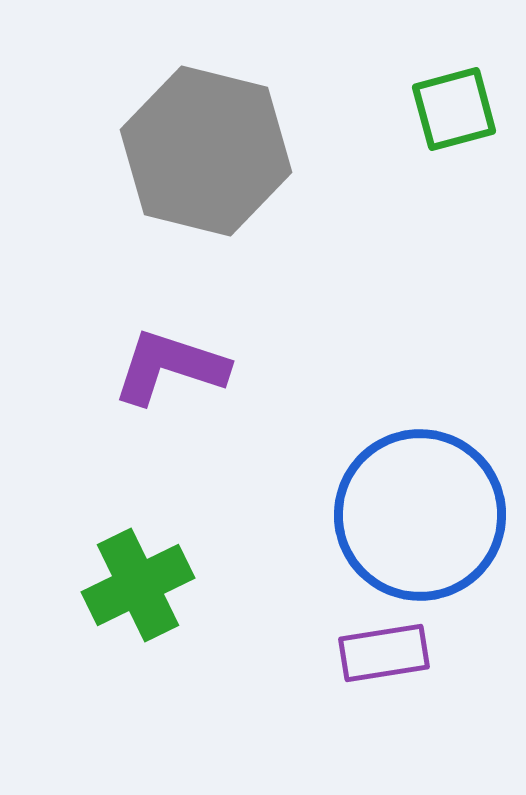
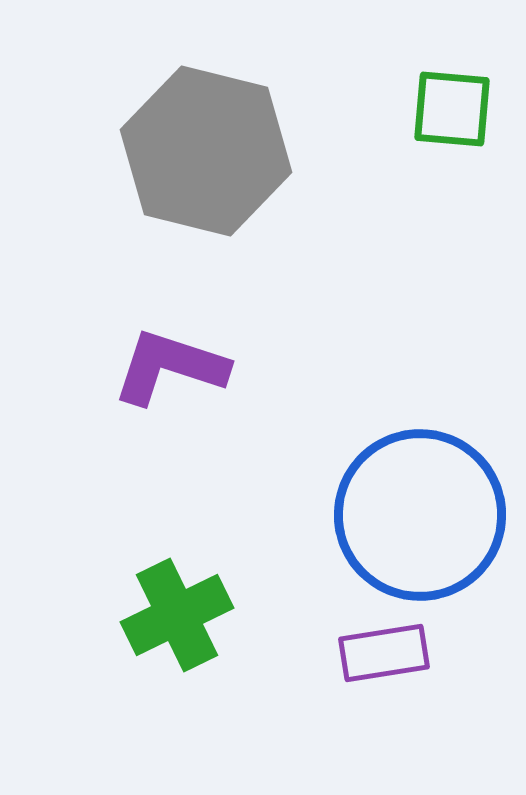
green square: moved 2 px left; rotated 20 degrees clockwise
green cross: moved 39 px right, 30 px down
